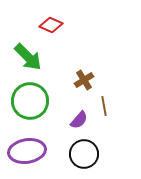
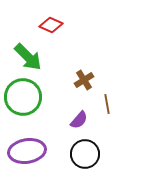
green circle: moved 7 px left, 4 px up
brown line: moved 3 px right, 2 px up
black circle: moved 1 px right
